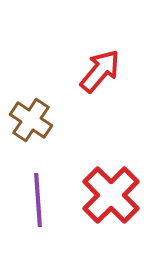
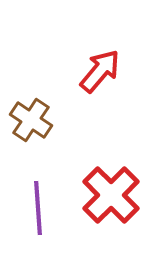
purple line: moved 8 px down
